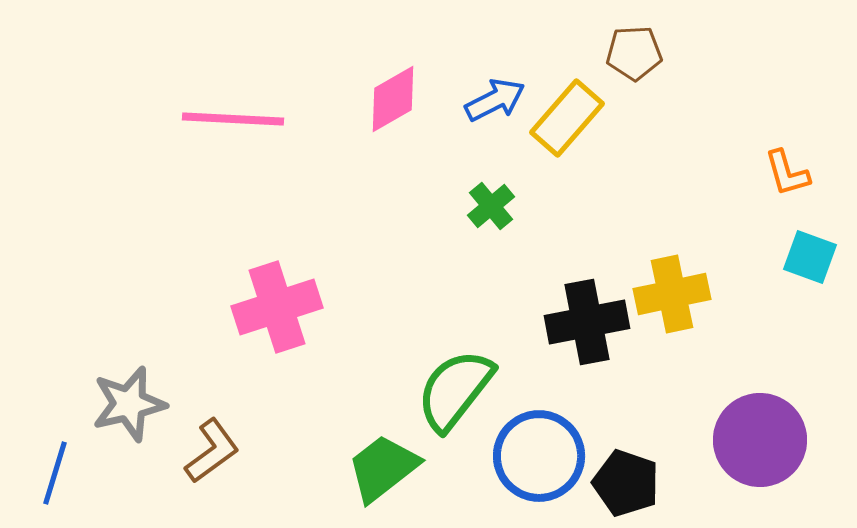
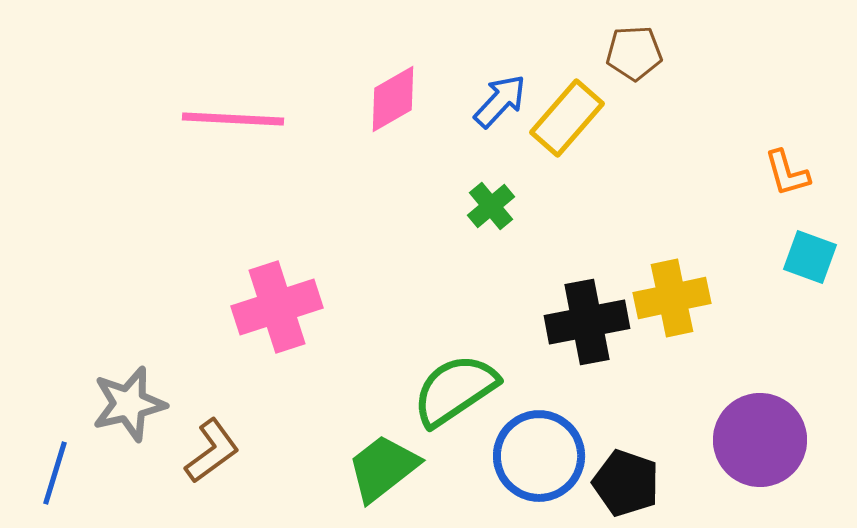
blue arrow: moved 5 px right, 1 px down; rotated 20 degrees counterclockwise
yellow cross: moved 4 px down
green semicircle: rotated 18 degrees clockwise
